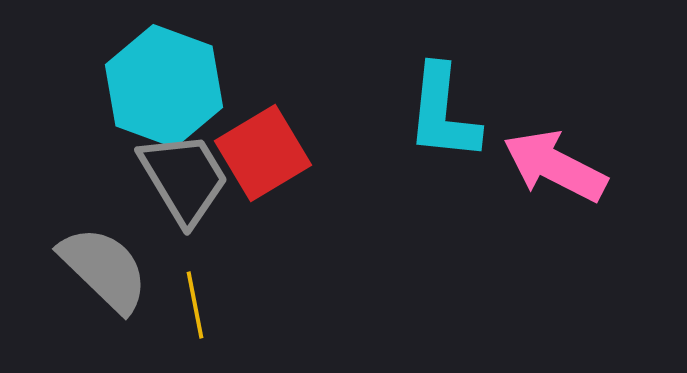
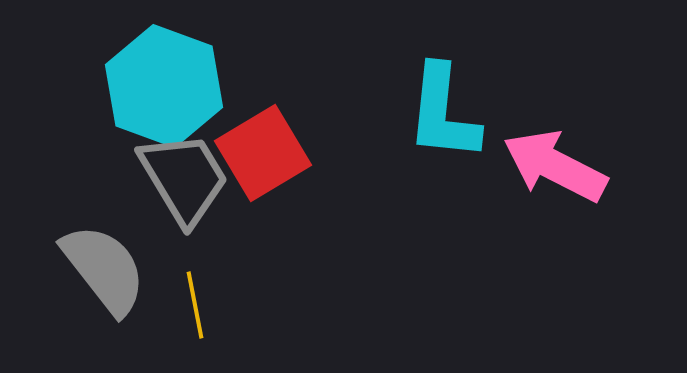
gray semicircle: rotated 8 degrees clockwise
